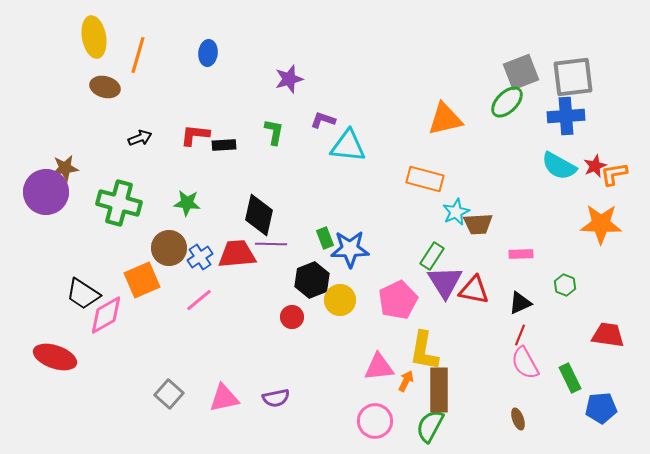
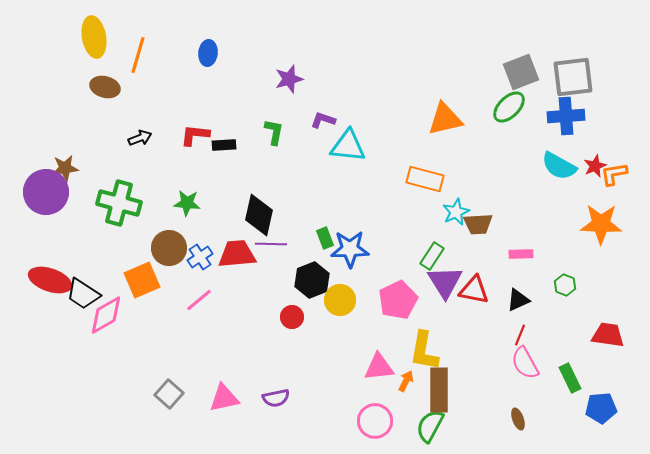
green ellipse at (507, 102): moved 2 px right, 5 px down
black triangle at (520, 303): moved 2 px left, 3 px up
red ellipse at (55, 357): moved 5 px left, 77 px up
